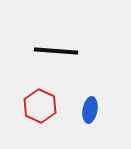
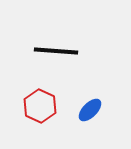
blue ellipse: rotated 35 degrees clockwise
